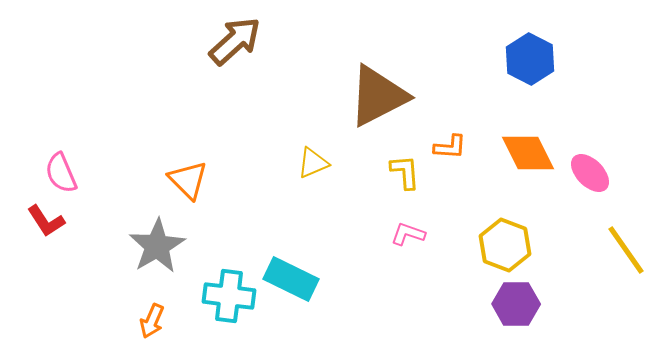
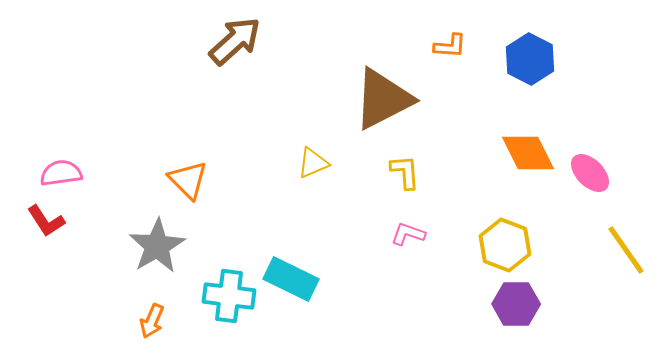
brown triangle: moved 5 px right, 3 px down
orange L-shape: moved 101 px up
pink semicircle: rotated 105 degrees clockwise
